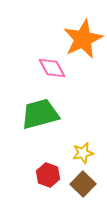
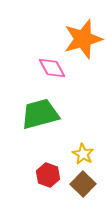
orange star: rotated 9 degrees clockwise
yellow star: moved 1 px down; rotated 30 degrees counterclockwise
